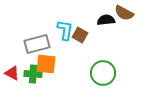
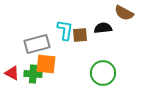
black semicircle: moved 3 px left, 8 px down
brown square: rotated 35 degrees counterclockwise
